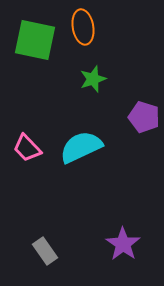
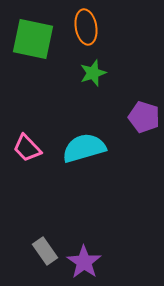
orange ellipse: moved 3 px right
green square: moved 2 px left, 1 px up
green star: moved 6 px up
cyan semicircle: moved 3 px right, 1 px down; rotated 9 degrees clockwise
purple star: moved 39 px left, 18 px down
